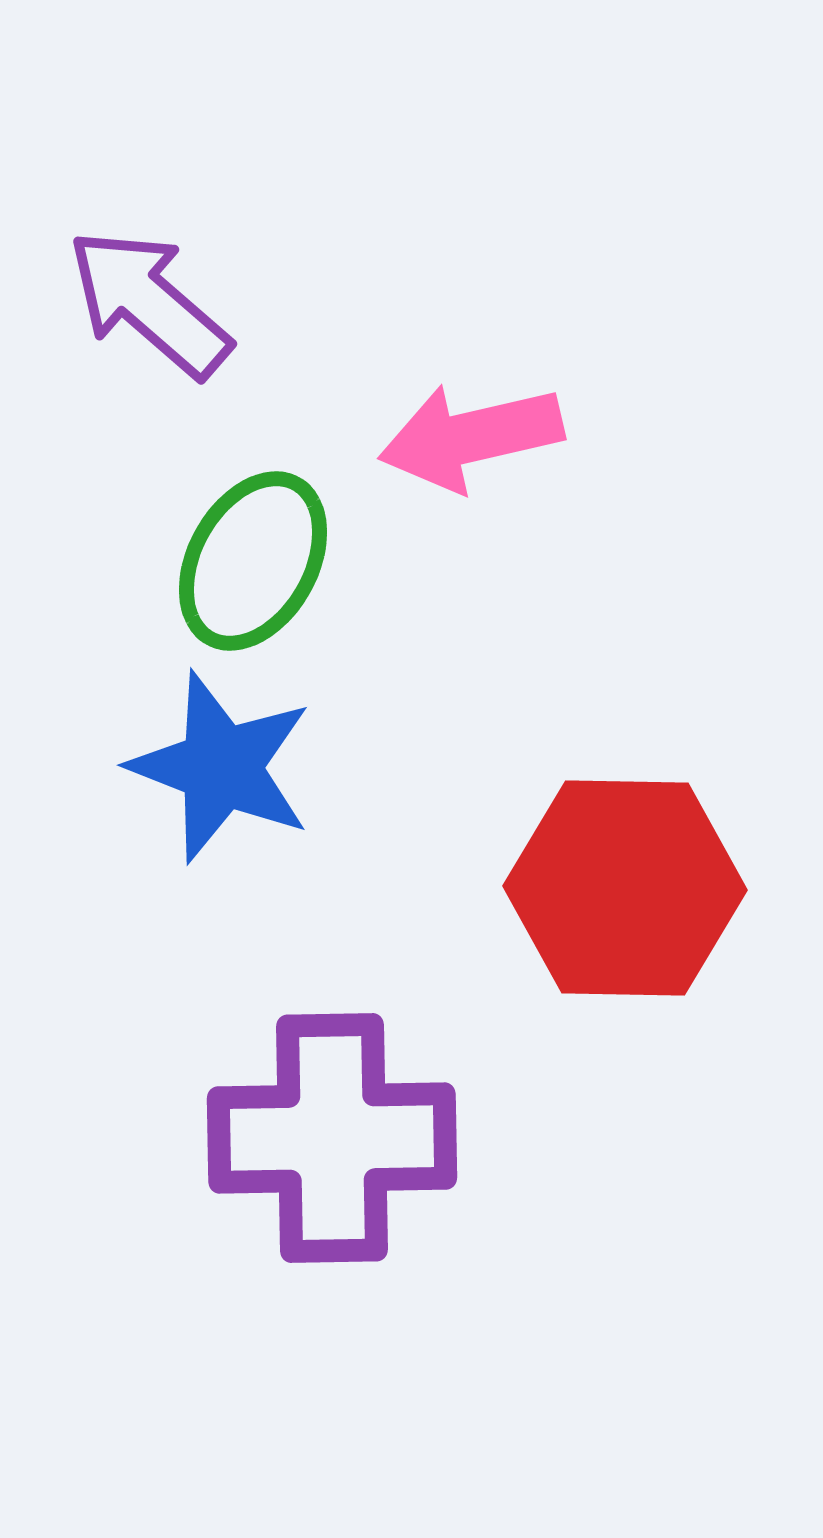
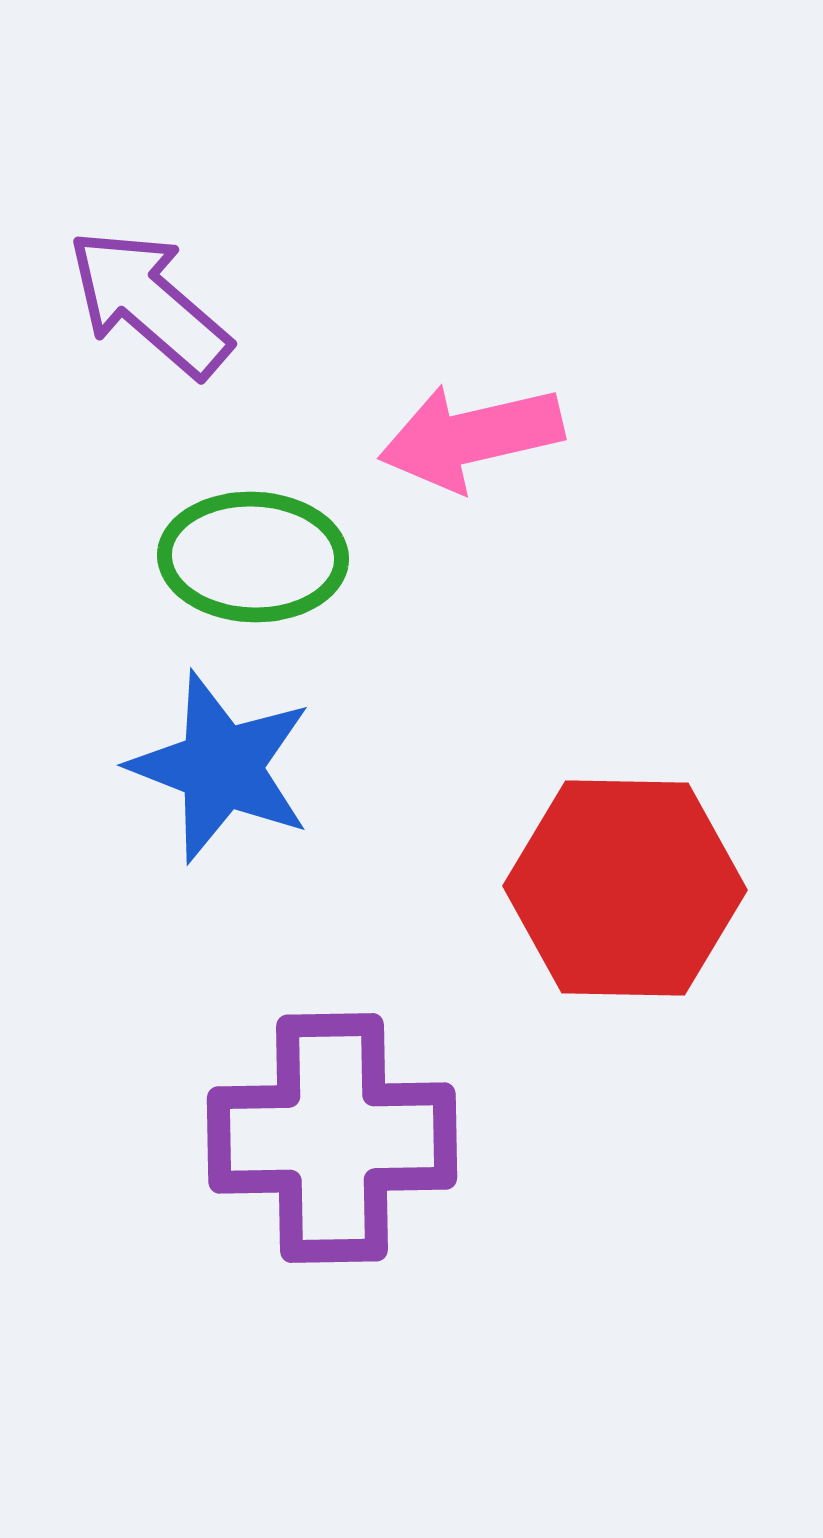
green ellipse: moved 4 px up; rotated 63 degrees clockwise
